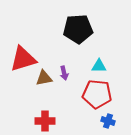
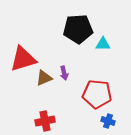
cyan triangle: moved 4 px right, 22 px up
brown triangle: rotated 12 degrees counterclockwise
red cross: rotated 12 degrees counterclockwise
